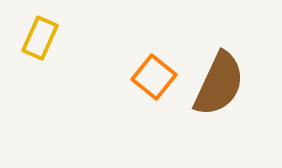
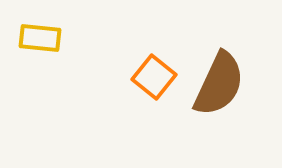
yellow rectangle: rotated 72 degrees clockwise
